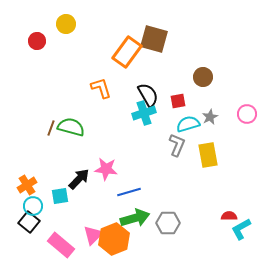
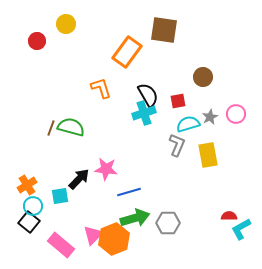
brown square: moved 10 px right, 9 px up; rotated 8 degrees counterclockwise
pink circle: moved 11 px left
